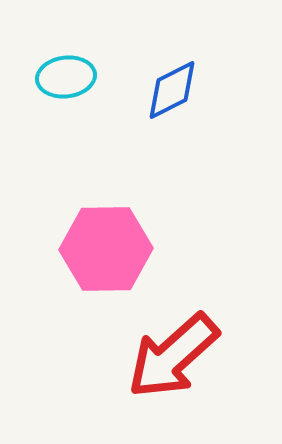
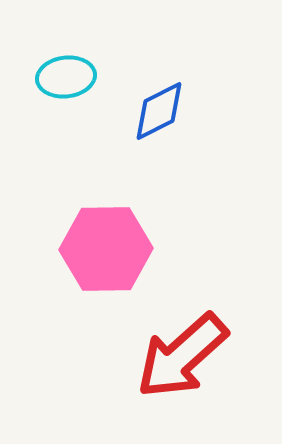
blue diamond: moved 13 px left, 21 px down
red arrow: moved 9 px right
